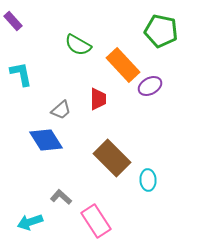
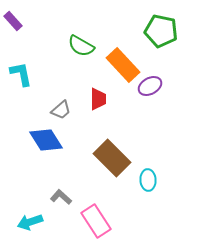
green semicircle: moved 3 px right, 1 px down
